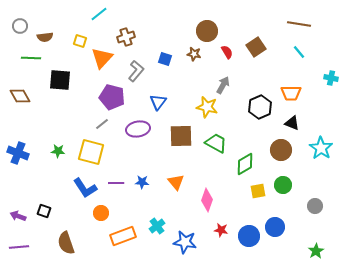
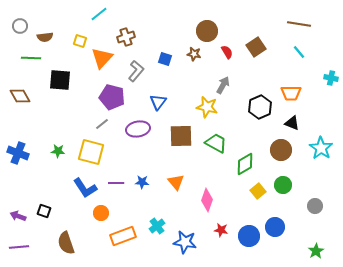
yellow square at (258, 191): rotated 28 degrees counterclockwise
